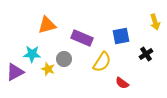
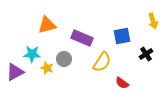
yellow arrow: moved 2 px left, 1 px up
blue square: moved 1 px right
yellow star: moved 1 px left, 1 px up
